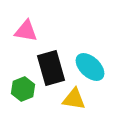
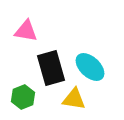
green hexagon: moved 8 px down
